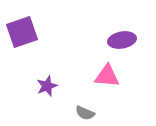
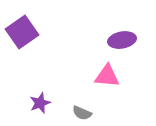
purple square: rotated 16 degrees counterclockwise
purple star: moved 7 px left, 17 px down
gray semicircle: moved 3 px left
